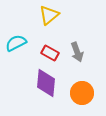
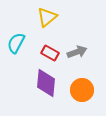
yellow triangle: moved 2 px left, 2 px down
cyan semicircle: rotated 35 degrees counterclockwise
gray arrow: rotated 90 degrees counterclockwise
orange circle: moved 3 px up
